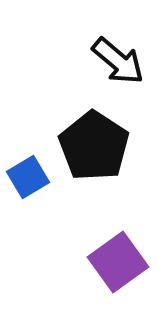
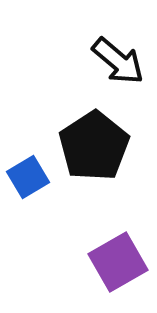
black pentagon: rotated 6 degrees clockwise
purple square: rotated 6 degrees clockwise
